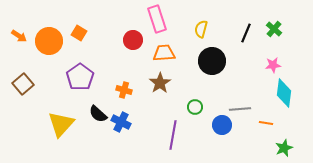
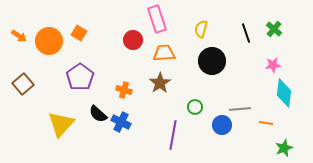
black line: rotated 42 degrees counterclockwise
